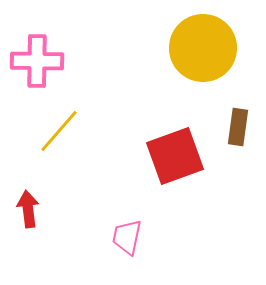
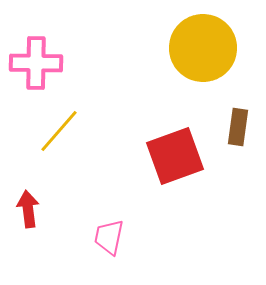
pink cross: moved 1 px left, 2 px down
pink trapezoid: moved 18 px left
